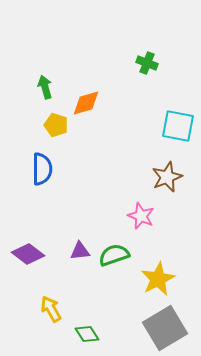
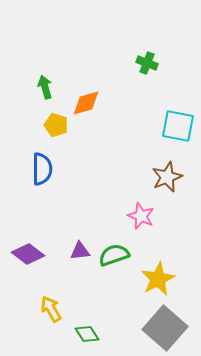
gray square: rotated 18 degrees counterclockwise
